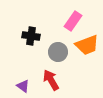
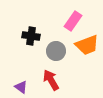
gray circle: moved 2 px left, 1 px up
purple triangle: moved 2 px left, 1 px down
